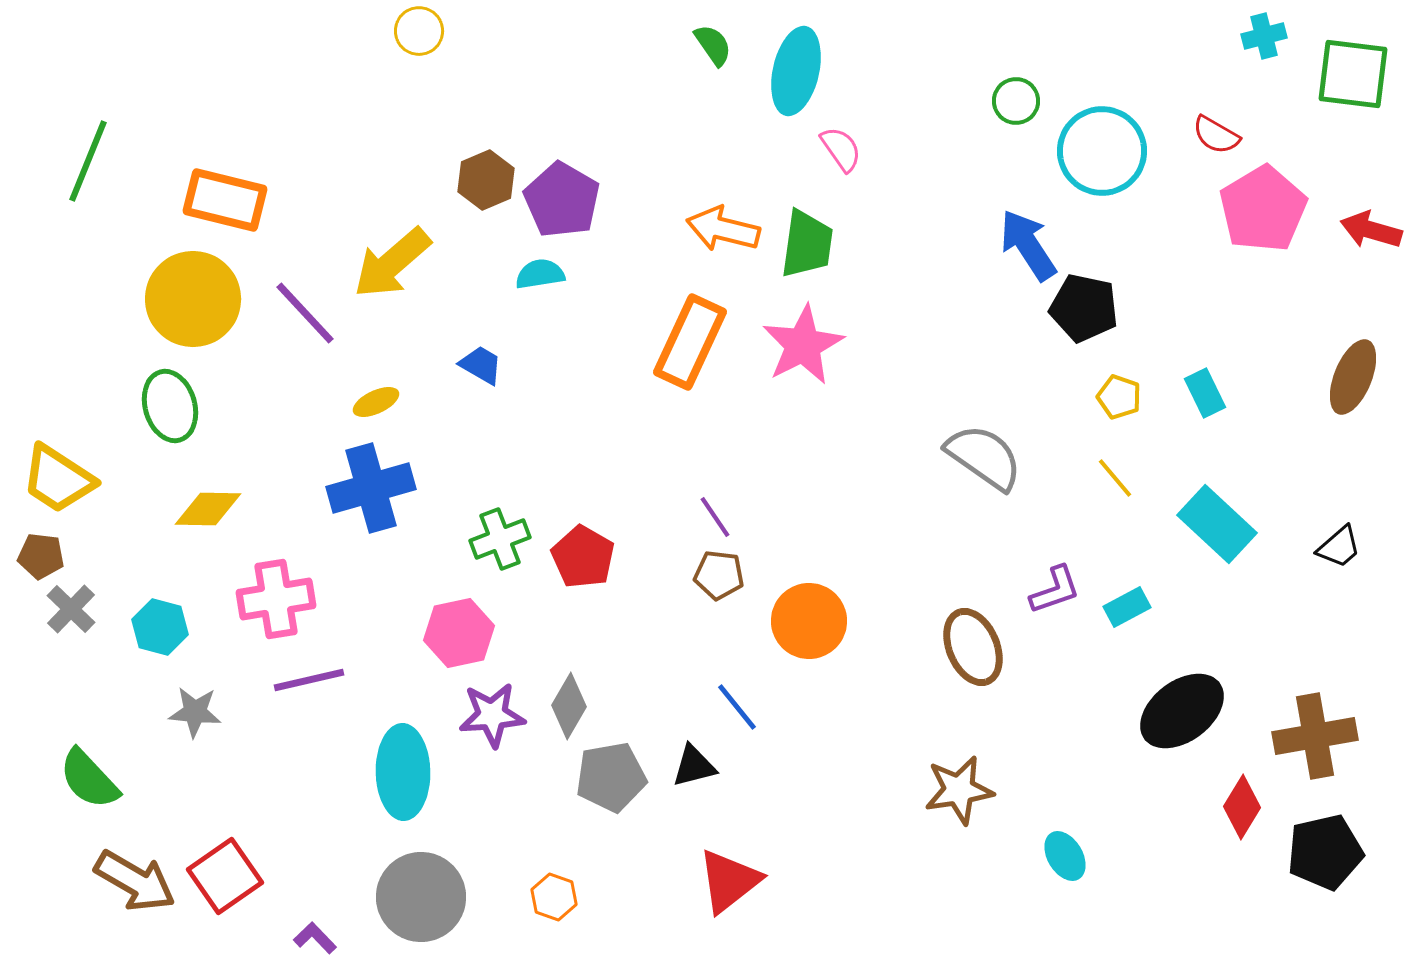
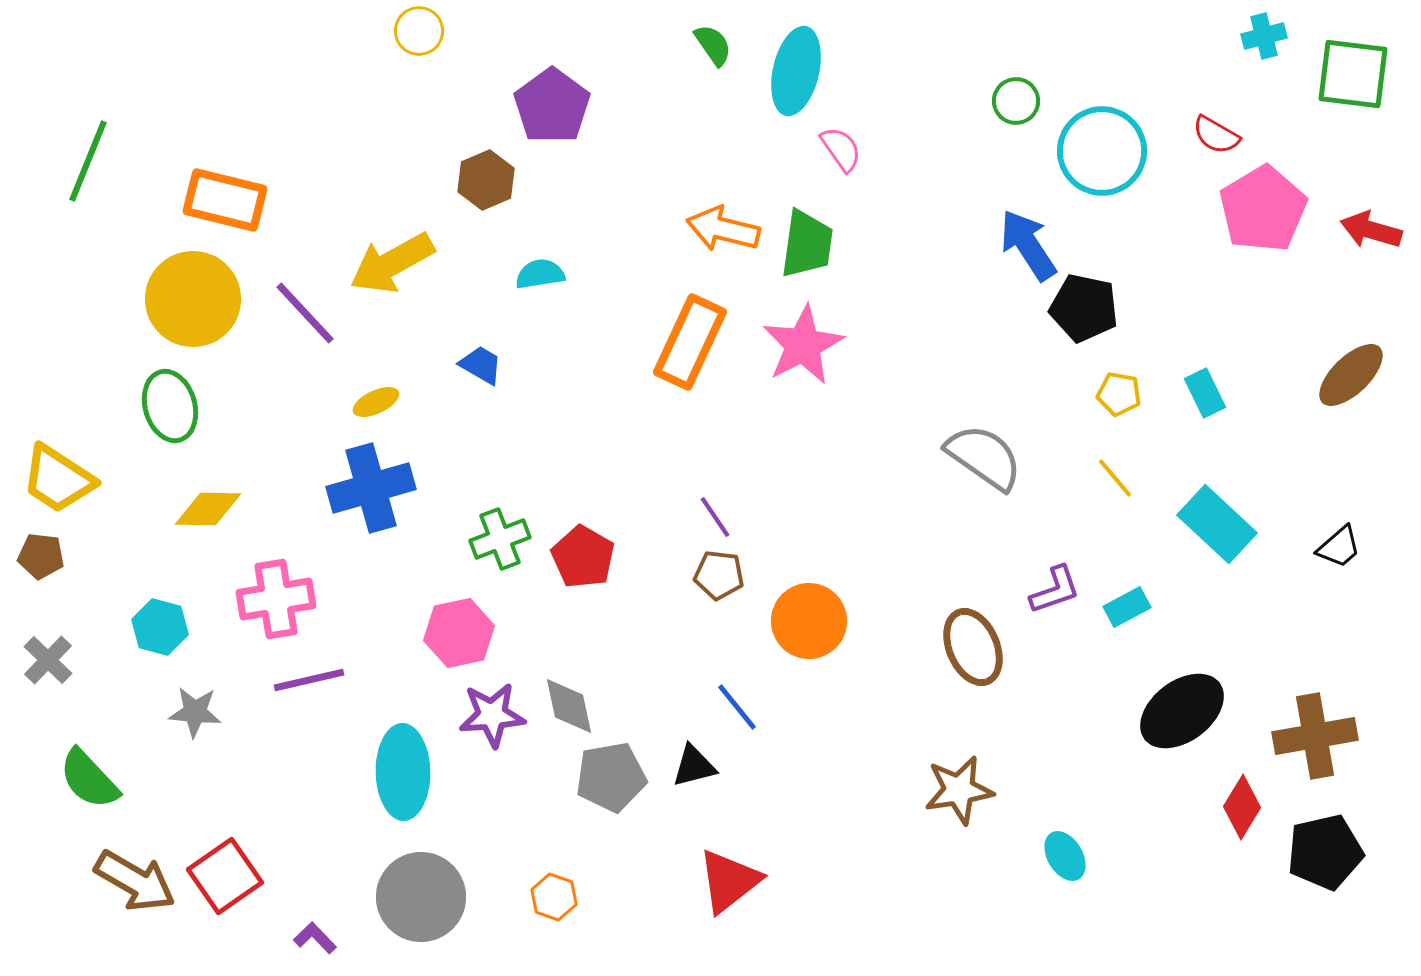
purple pentagon at (562, 200): moved 10 px left, 94 px up; rotated 6 degrees clockwise
yellow arrow at (392, 263): rotated 12 degrees clockwise
brown ellipse at (1353, 377): moved 2 px left, 2 px up; rotated 24 degrees clockwise
yellow pentagon at (1119, 397): moved 3 px up; rotated 9 degrees counterclockwise
gray cross at (71, 609): moved 23 px left, 51 px down
gray diamond at (569, 706): rotated 42 degrees counterclockwise
